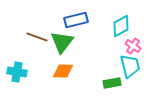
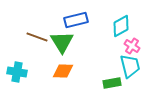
green triangle: rotated 10 degrees counterclockwise
pink cross: moved 1 px left
